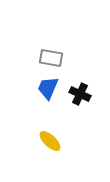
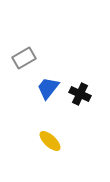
gray rectangle: moved 27 px left; rotated 40 degrees counterclockwise
blue trapezoid: rotated 15 degrees clockwise
